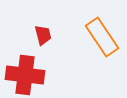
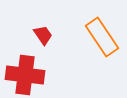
red trapezoid: rotated 20 degrees counterclockwise
